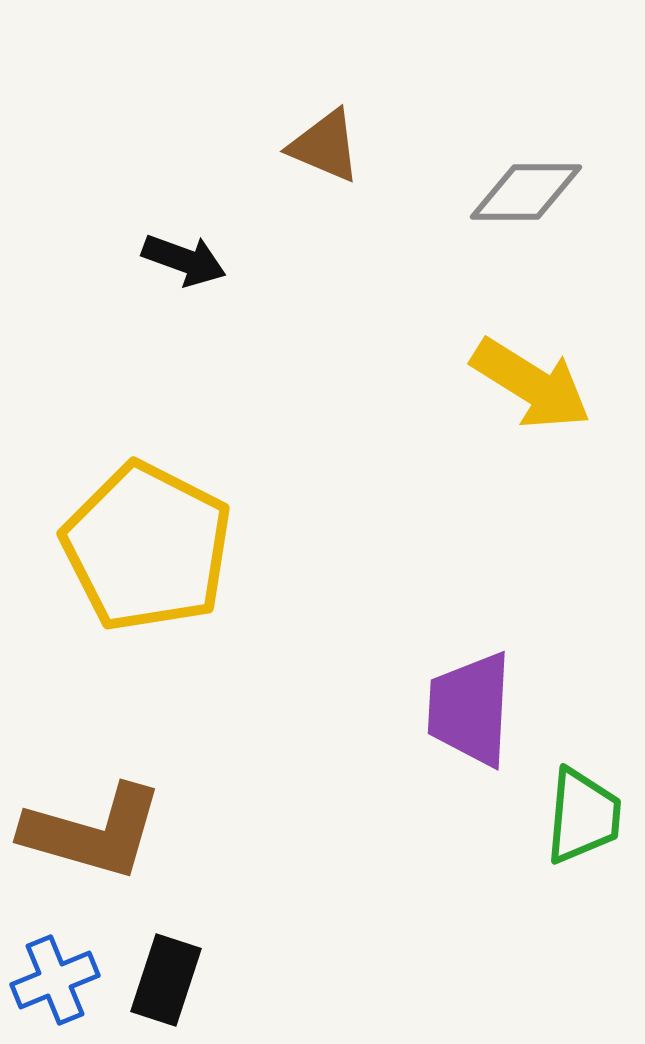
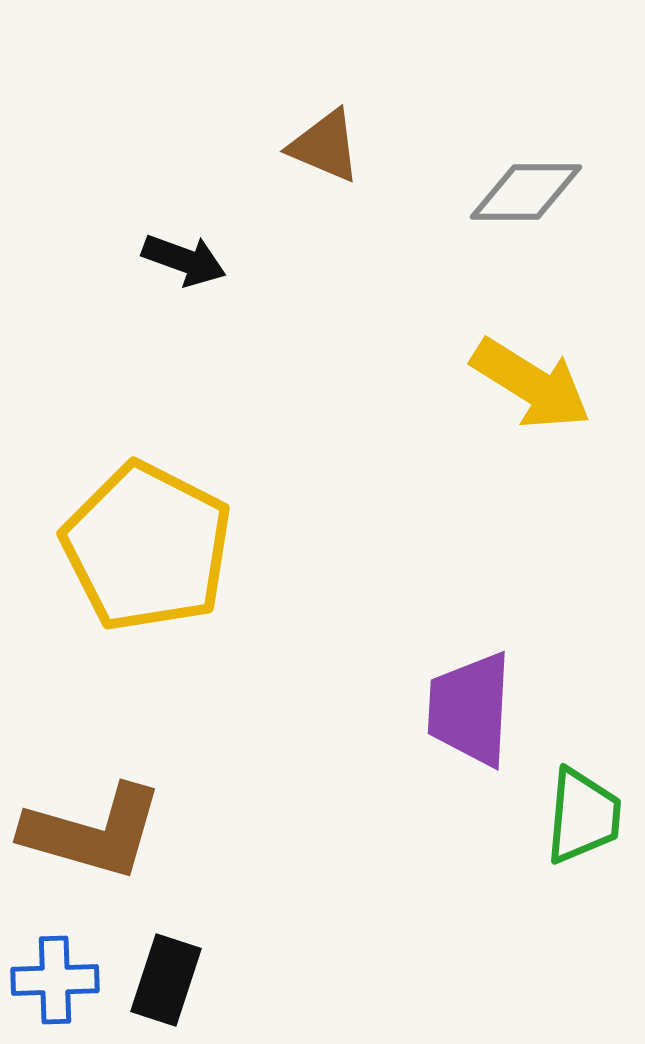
blue cross: rotated 20 degrees clockwise
